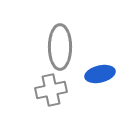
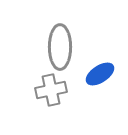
blue ellipse: rotated 20 degrees counterclockwise
